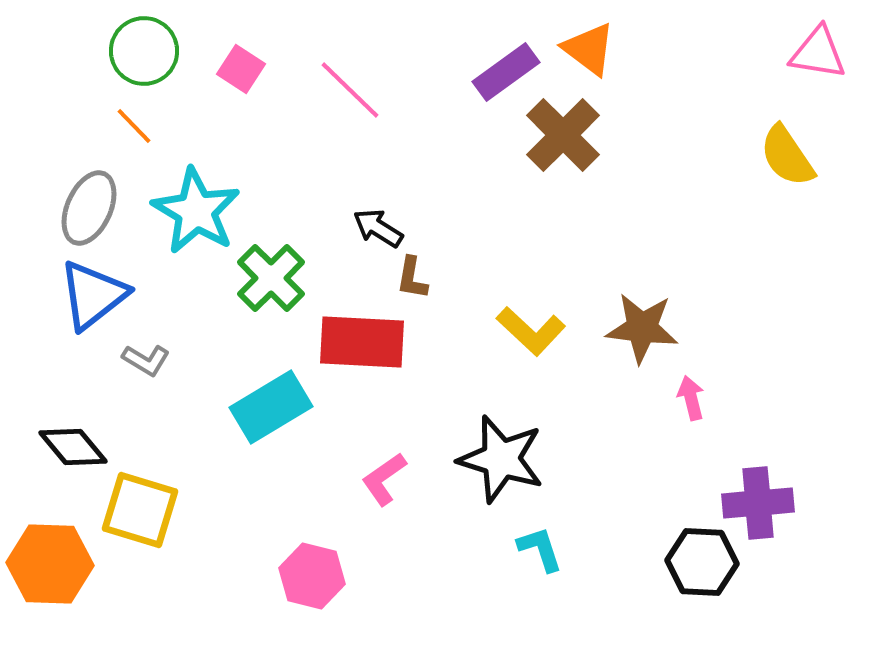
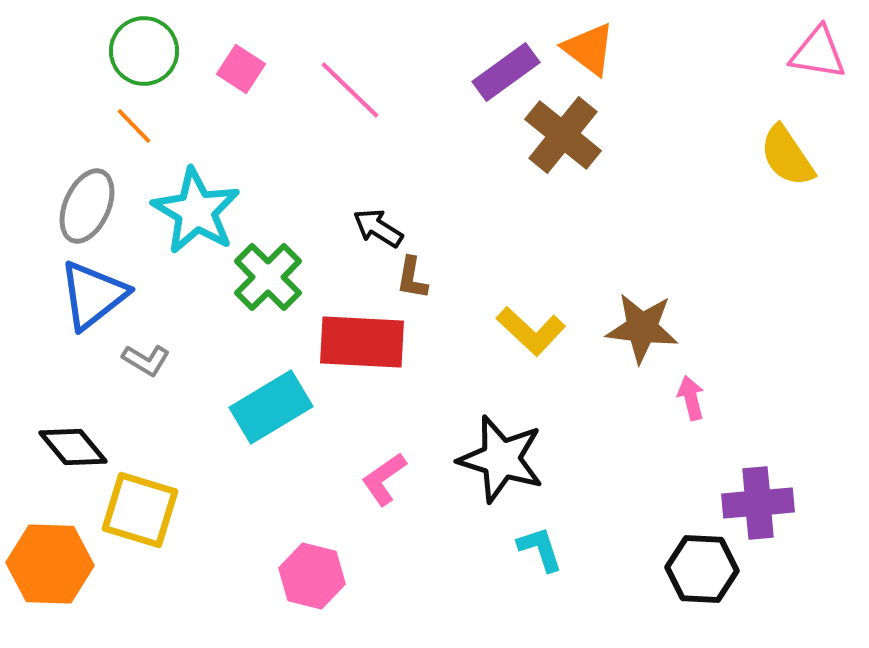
brown cross: rotated 6 degrees counterclockwise
gray ellipse: moved 2 px left, 2 px up
green cross: moved 3 px left, 1 px up
black hexagon: moved 7 px down
